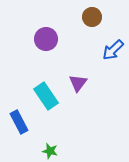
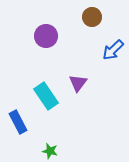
purple circle: moved 3 px up
blue rectangle: moved 1 px left
